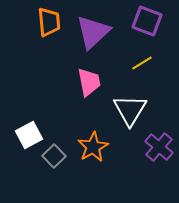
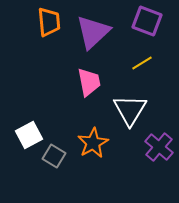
orange star: moved 4 px up
gray square: rotated 15 degrees counterclockwise
